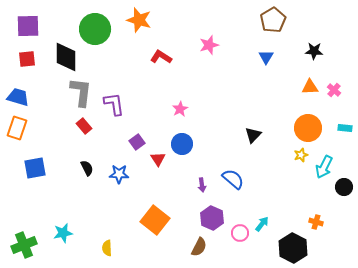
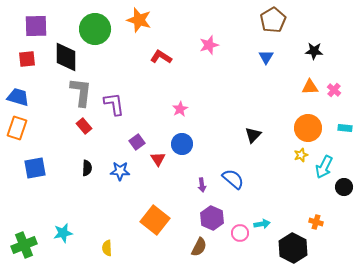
purple square at (28, 26): moved 8 px right
black semicircle at (87, 168): rotated 28 degrees clockwise
blue star at (119, 174): moved 1 px right, 3 px up
cyan arrow at (262, 224): rotated 42 degrees clockwise
